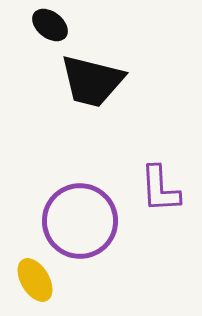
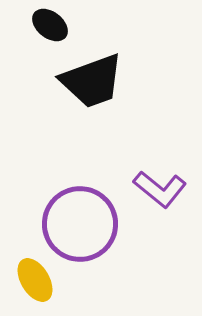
black trapezoid: rotated 34 degrees counterclockwise
purple L-shape: rotated 48 degrees counterclockwise
purple circle: moved 3 px down
